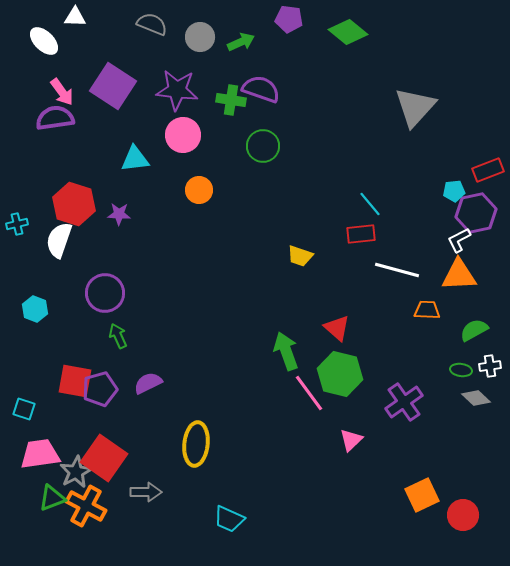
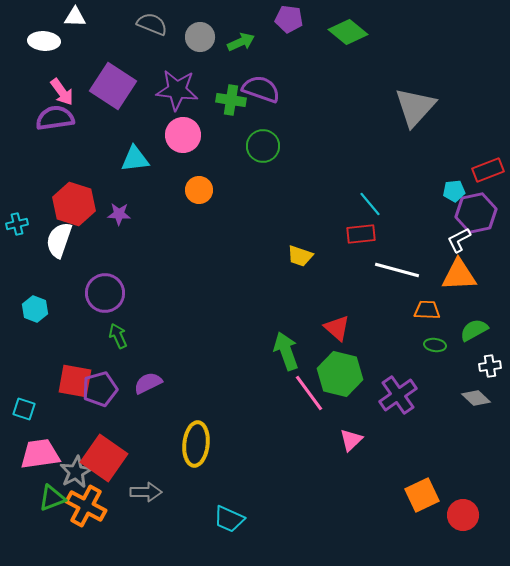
white ellipse at (44, 41): rotated 40 degrees counterclockwise
green ellipse at (461, 370): moved 26 px left, 25 px up
purple cross at (404, 402): moved 6 px left, 7 px up
